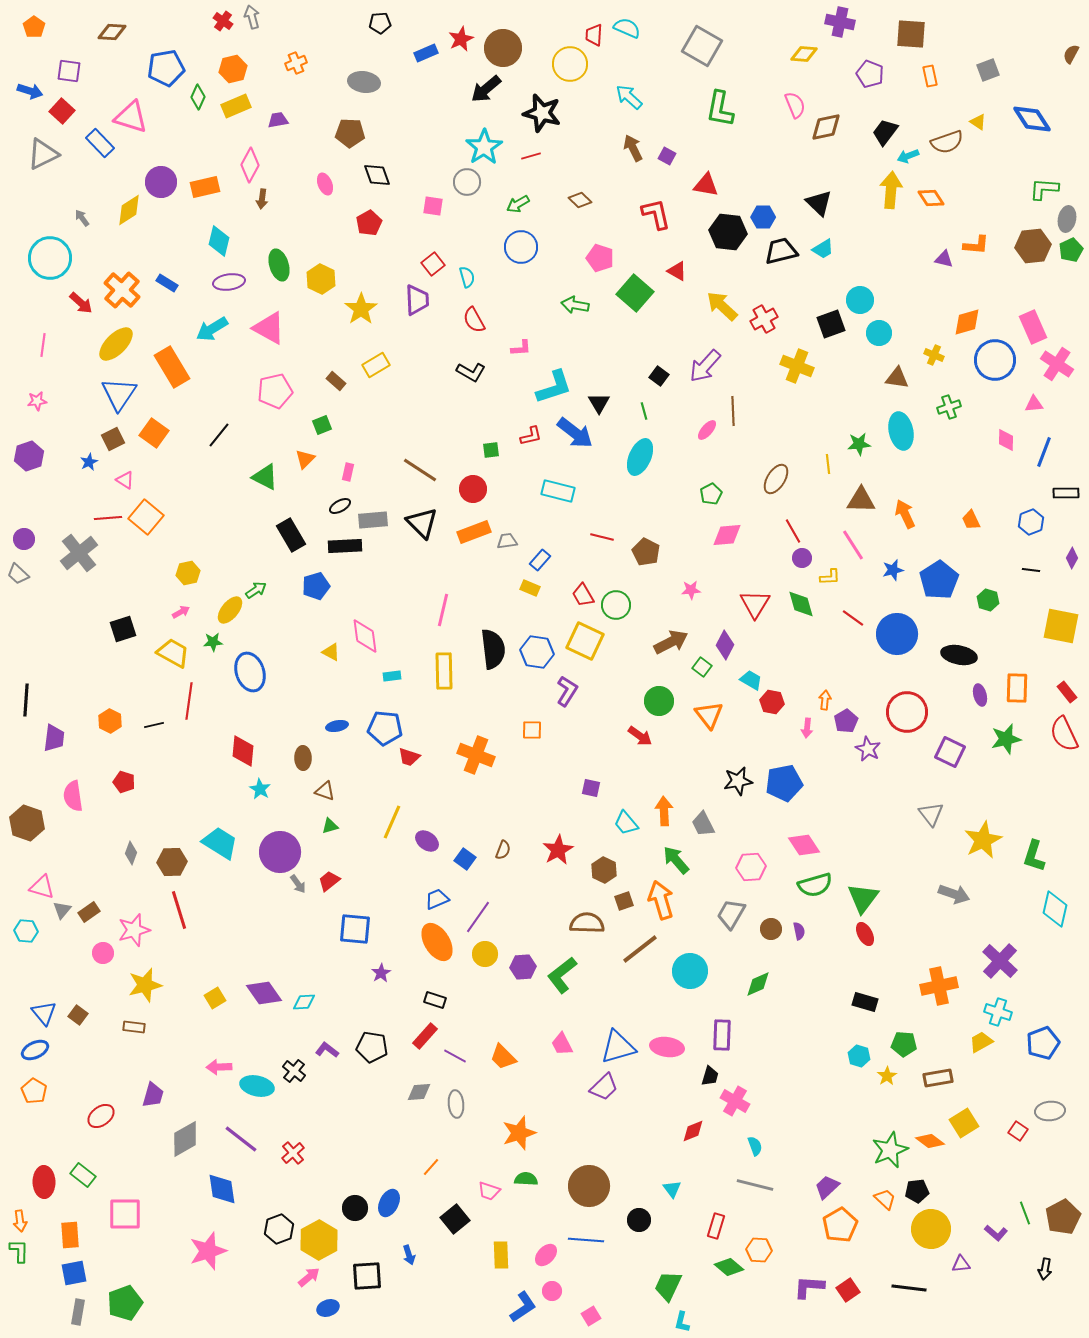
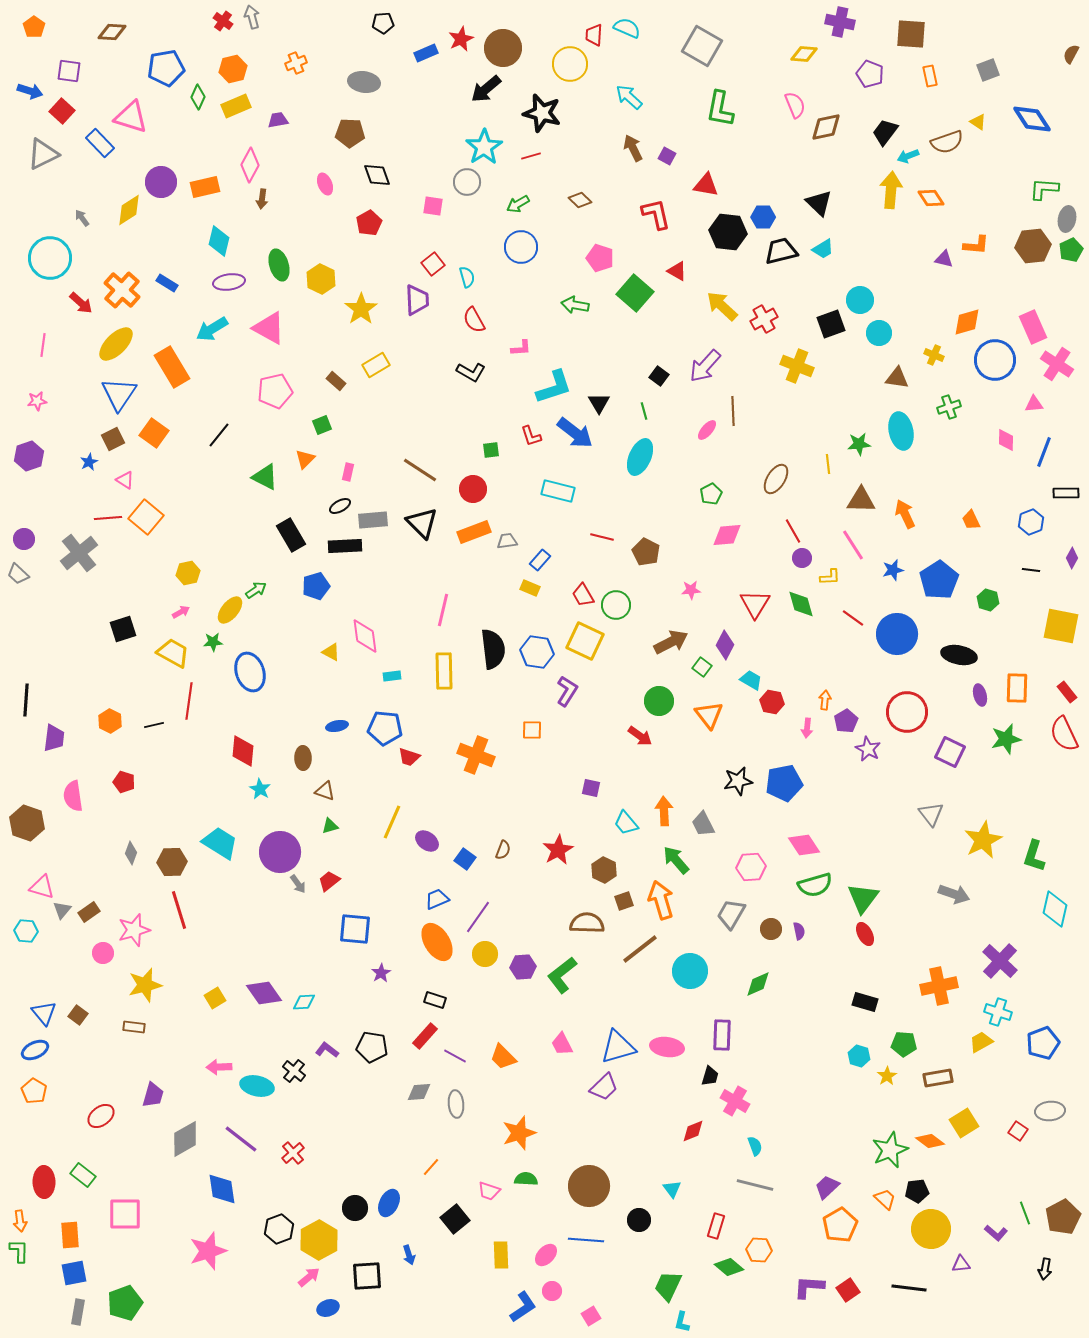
black pentagon at (380, 23): moved 3 px right
red L-shape at (531, 436): rotated 85 degrees clockwise
